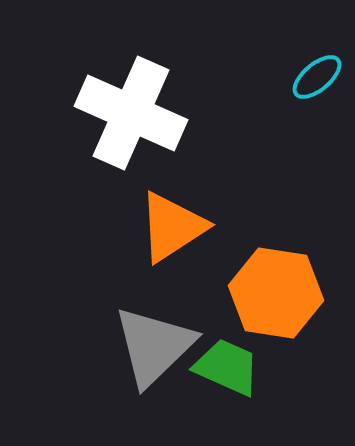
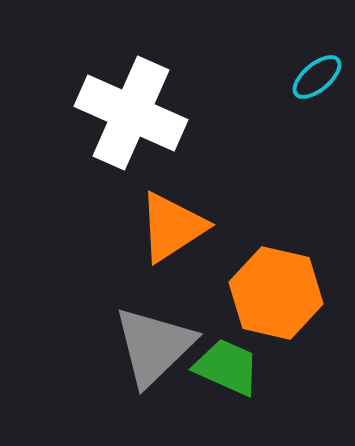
orange hexagon: rotated 4 degrees clockwise
